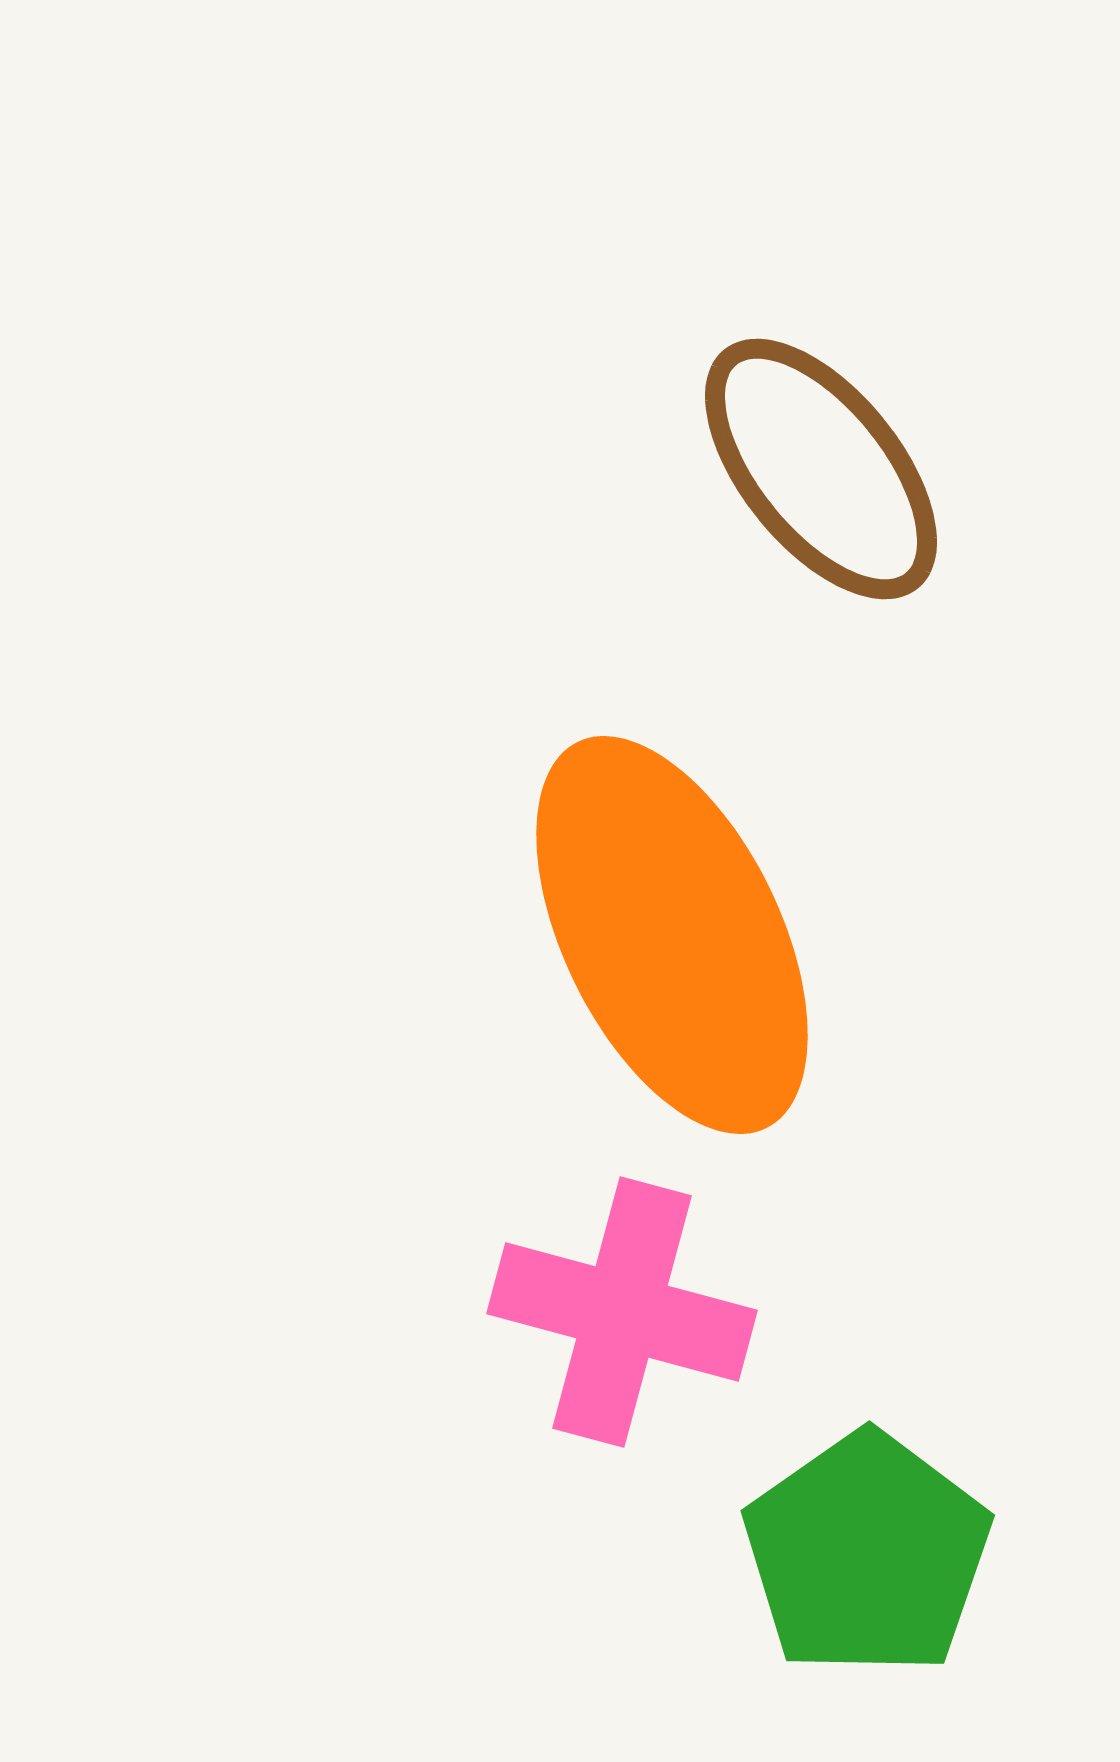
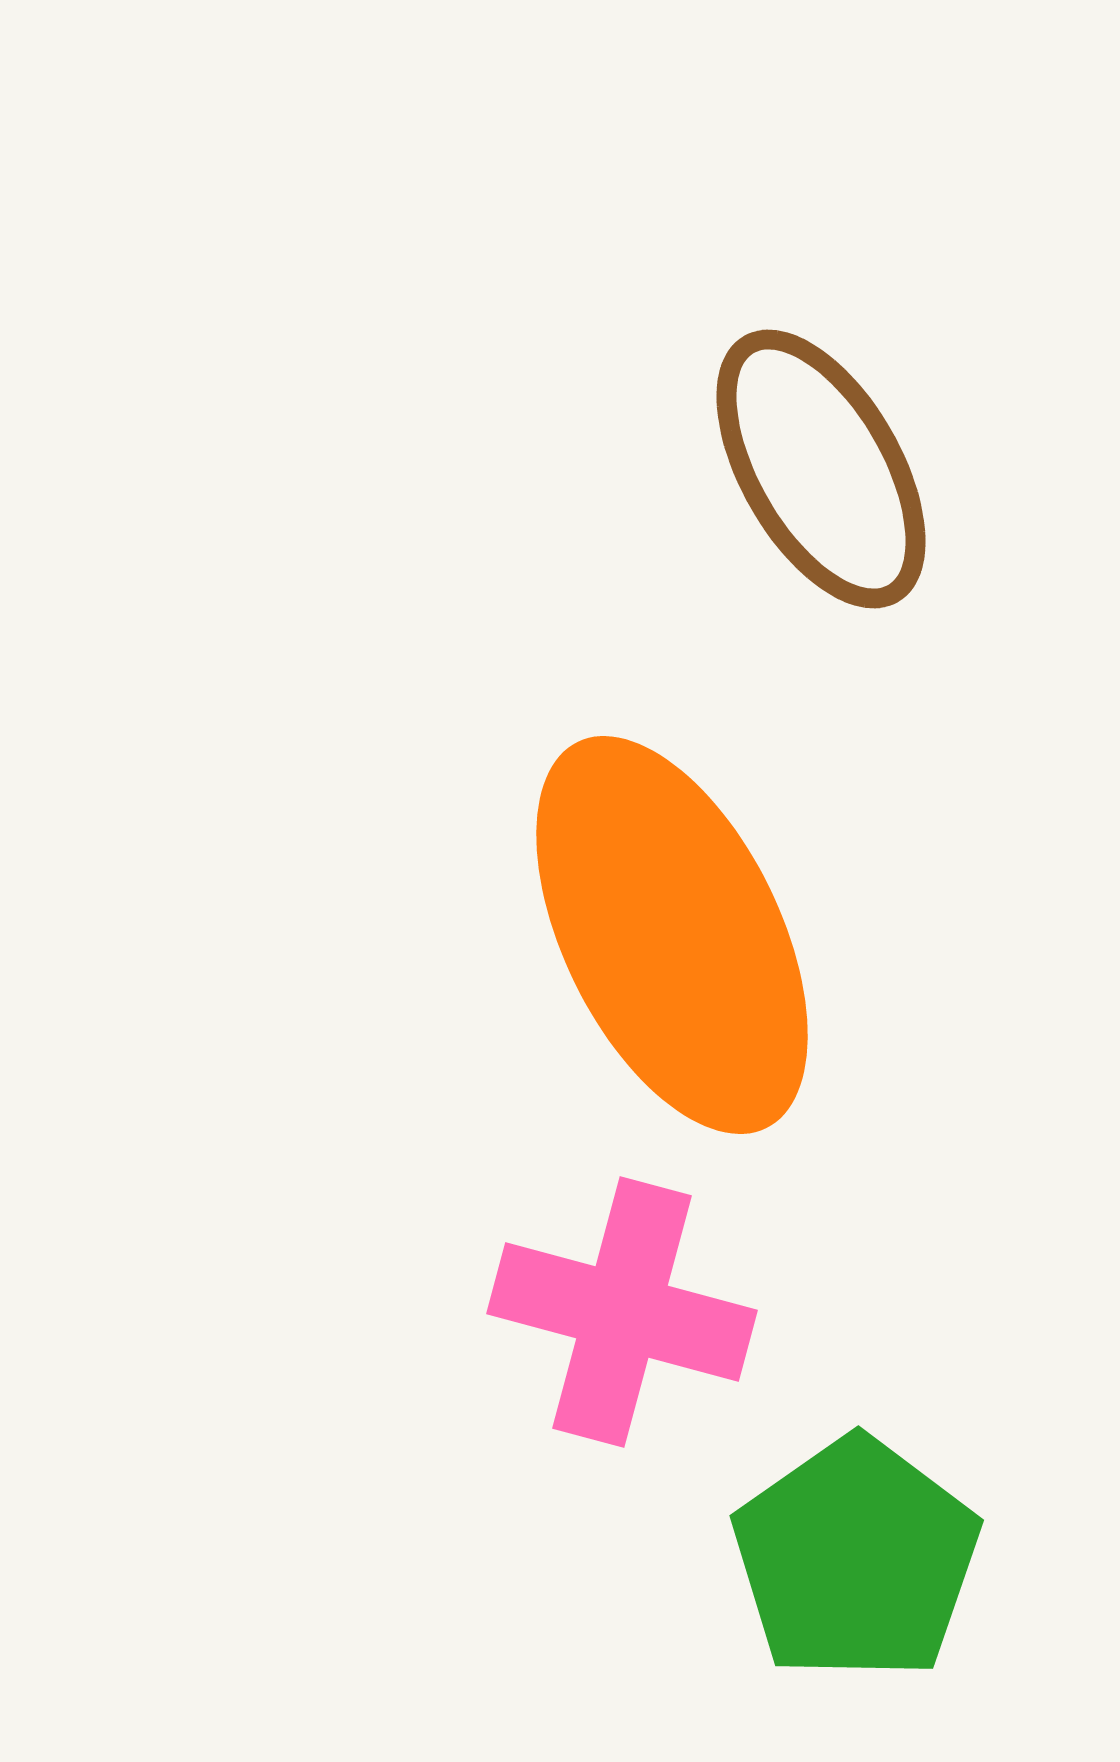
brown ellipse: rotated 9 degrees clockwise
green pentagon: moved 11 px left, 5 px down
